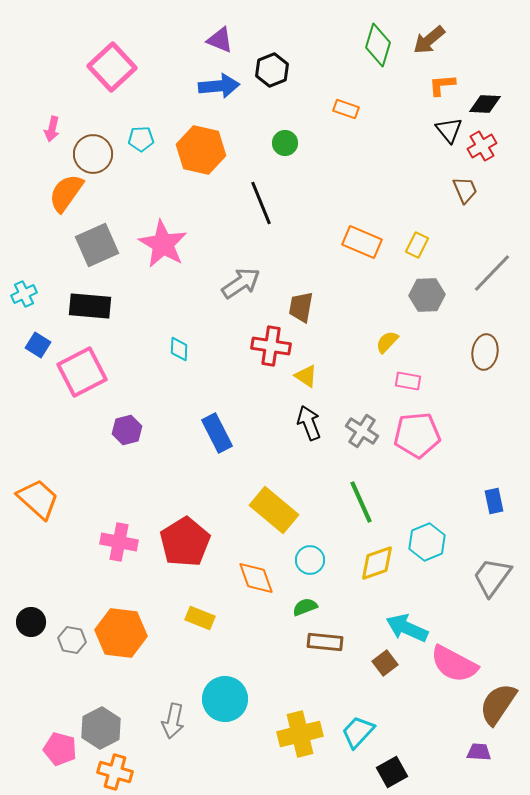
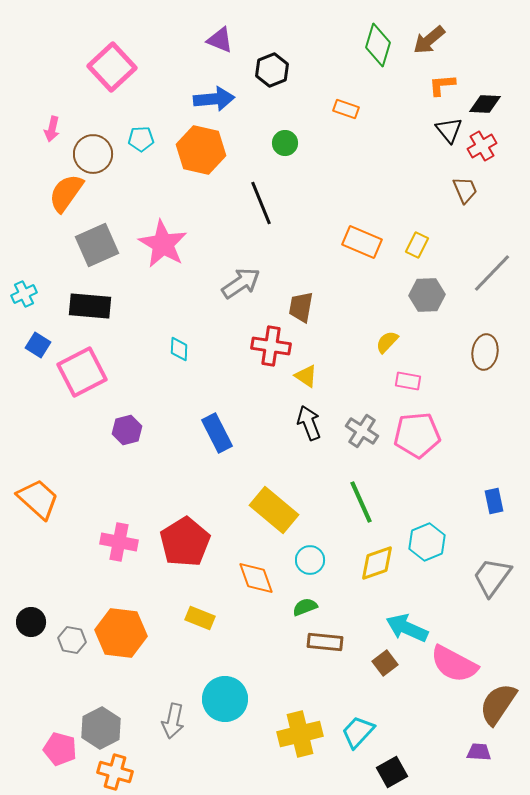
blue arrow at (219, 86): moved 5 px left, 13 px down
